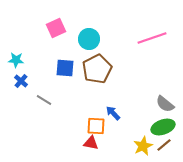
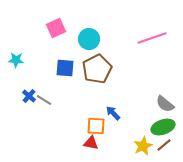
blue cross: moved 8 px right, 15 px down
